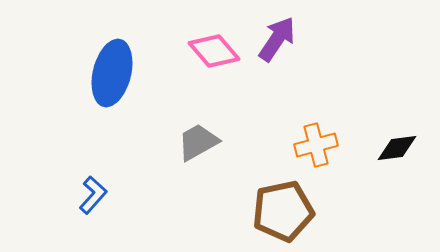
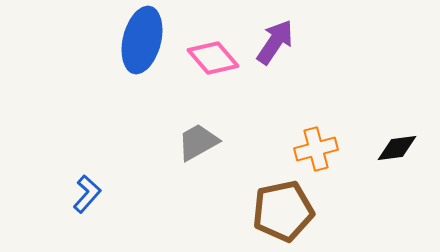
purple arrow: moved 2 px left, 3 px down
pink diamond: moved 1 px left, 7 px down
blue ellipse: moved 30 px right, 33 px up
orange cross: moved 4 px down
blue L-shape: moved 6 px left, 1 px up
